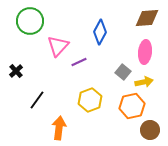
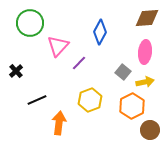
green circle: moved 2 px down
purple line: moved 1 px down; rotated 21 degrees counterclockwise
yellow arrow: moved 1 px right
black line: rotated 30 degrees clockwise
orange hexagon: rotated 15 degrees counterclockwise
orange arrow: moved 5 px up
